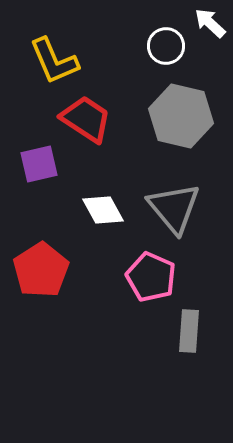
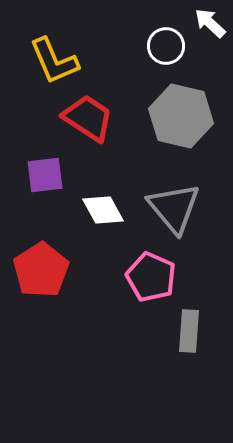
red trapezoid: moved 2 px right, 1 px up
purple square: moved 6 px right, 11 px down; rotated 6 degrees clockwise
